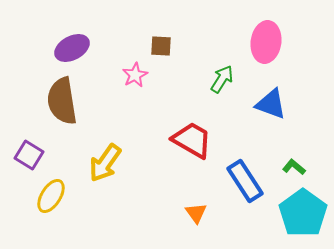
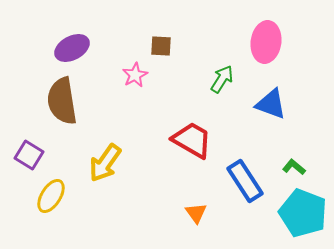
cyan pentagon: rotated 15 degrees counterclockwise
